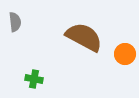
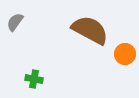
gray semicircle: rotated 138 degrees counterclockwise
brown semicircle: moved 6 px right, 7 px up
